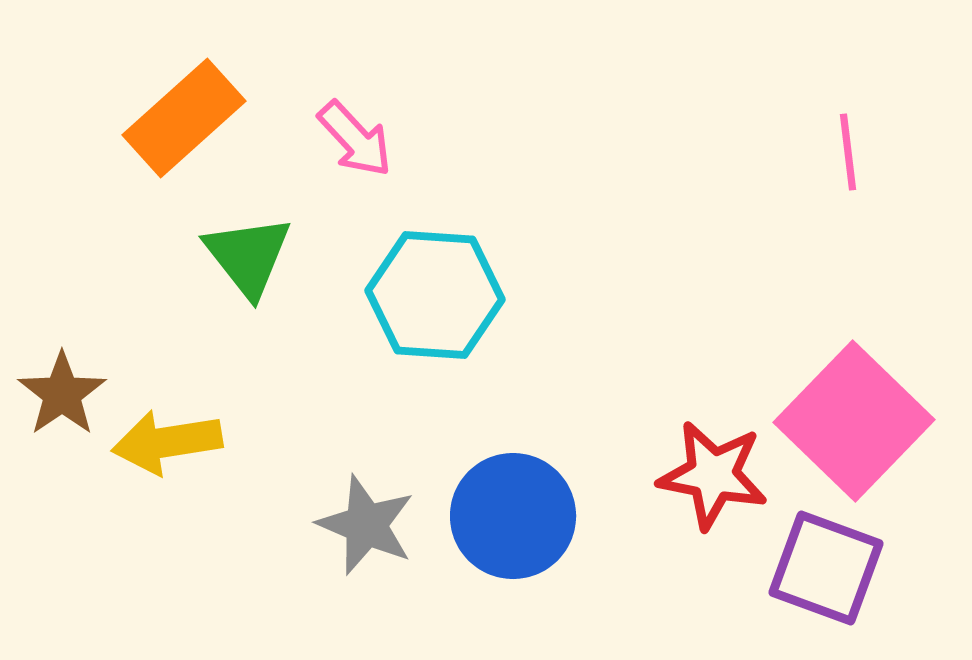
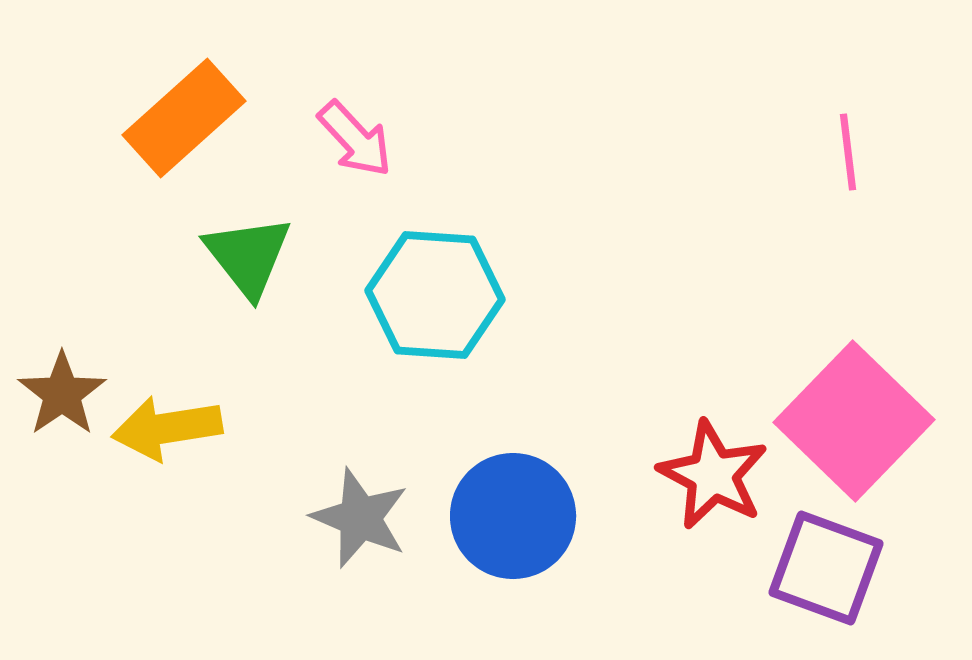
yellow arrow: moved 14 px up
red star: rotated 17 degrees clockwise
gray star: moved 6 px left, 7 px up
